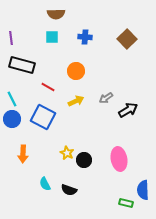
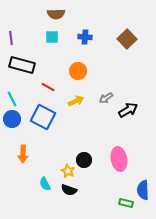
orange circle: moved 2 px right
yellow star: moved 1 px right, 18 px down
